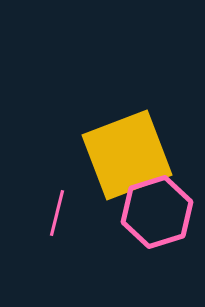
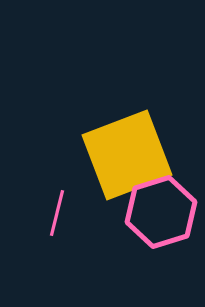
pink hexagon: moved 4 px right
